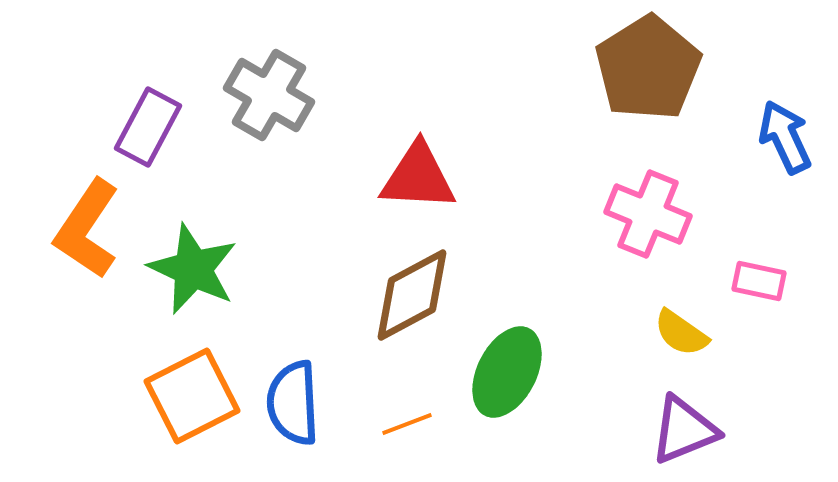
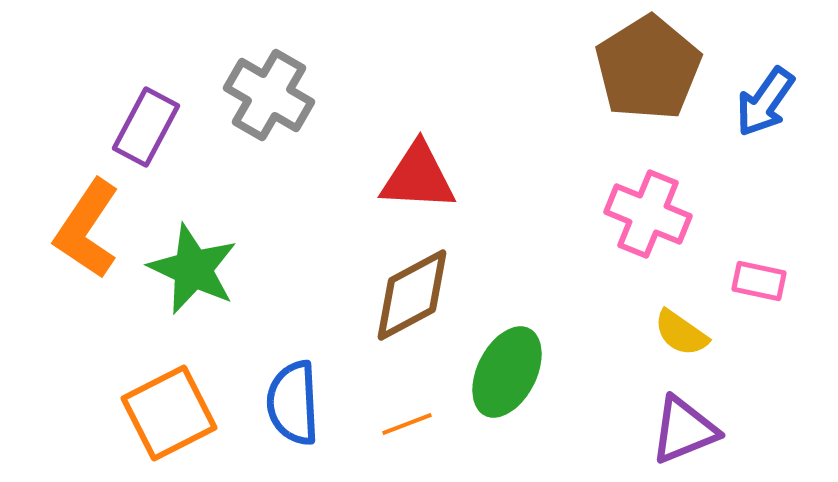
purple rectangle: moved 2 px left
blue arrow: moved 20 px left, 35 px up; rotated 120 degrees counterclockwise
orange square: moved 23 px left, 17 px down
